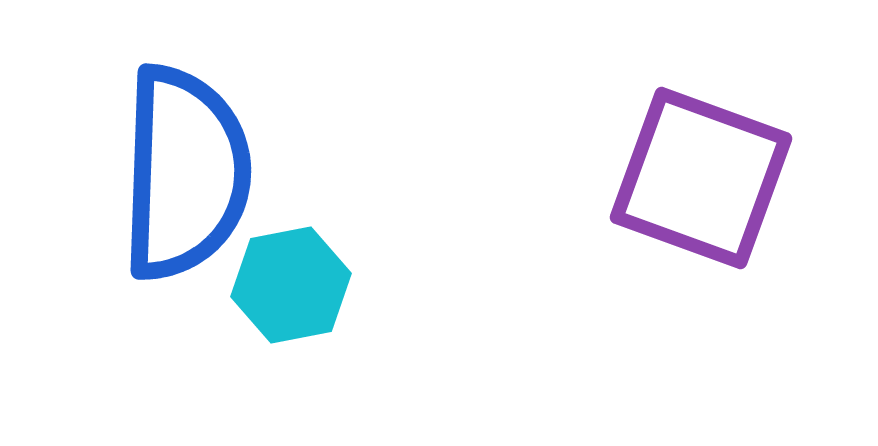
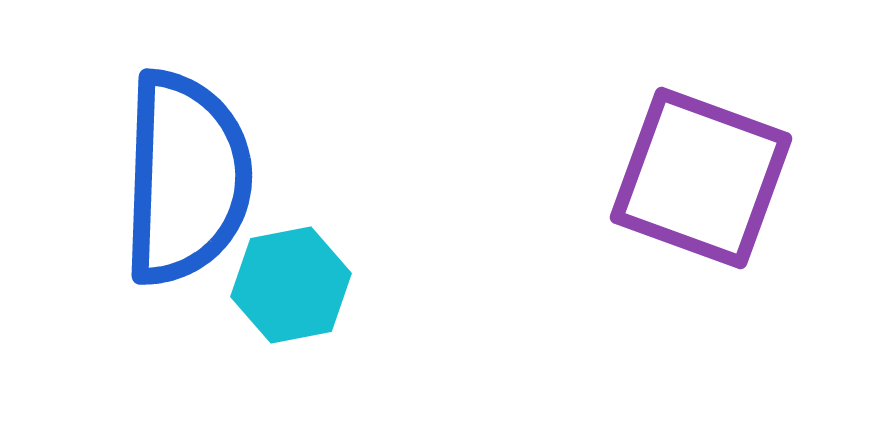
blue semicircle: moved 1 px right, 5 px down
